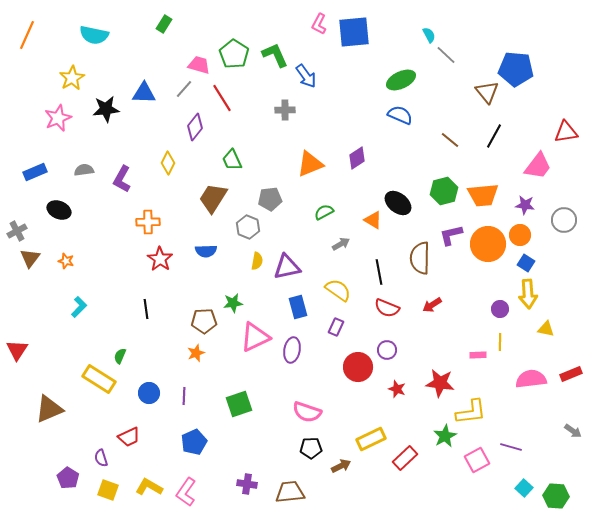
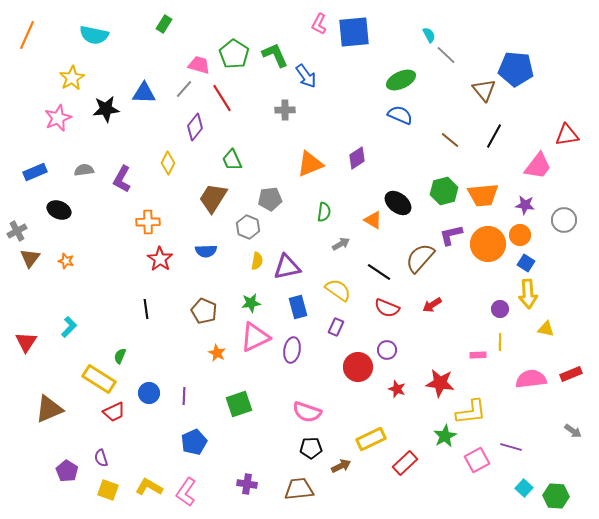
brown triangle at (487, 92): moved 3 px left, 2 px up
red triangle at (566, 132): moved 1 px right, 3 px down
green semicircle at (324, 212): rotated 126 degrees clockwise
brown semicircle at (420, 258): rotated 40 degrees clockwise
black line at (379, 272): rotated 45 degrees counterclockwise
green star at (233, 303): moved 18 px right
cyan L-shape at (79, 307): moved 10 px left, 20 px down
brown pentagon at (204, 321): moved 10 px up; rotated 25 degrees clockwise
red triangle at (17, 350): moved 9 px right, 8 px up
orange star at (196, 353): moved 21 px right; rotated 24 degrees counterclockwise
red trapezoid at (129, 437): moved 15 px left, 25 px up
red rectangle at (405, 458): moved 5 px down
purple pentagon at (68, 478): moved 1 px left, 7 px up
brown trapezoid at (290, 492): moved 9 px right, 3 px up
